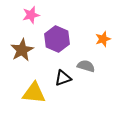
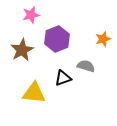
purple hexagon: rotated 15 degrees clockwise
